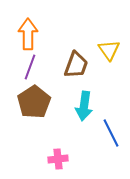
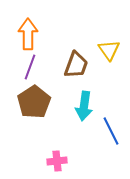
blue line: moved 2 px up
pink cross: moved 1 px left, 2 px down
